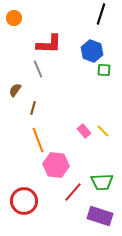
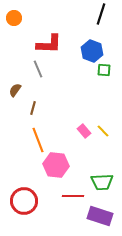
red line: moved 4 px down; rotated 50 degrees clockwise
